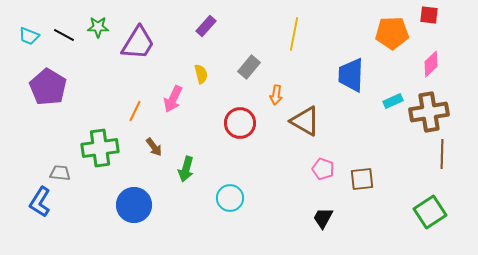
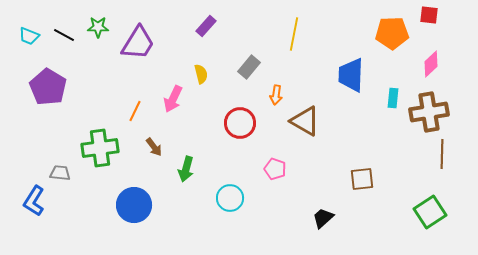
cyan rectangle: moved 3 px up; rotated 60 degrees counterclockwise
pink pentagon: moved 48 px left
blue L-shape: moved 6 px left, 1 px up
black trapezoid: rotated 20 degrees clockwise
